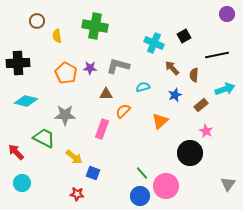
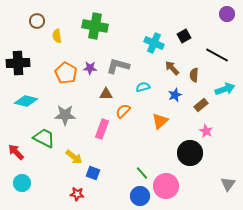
black line: rotated 40 degrees clockwise
